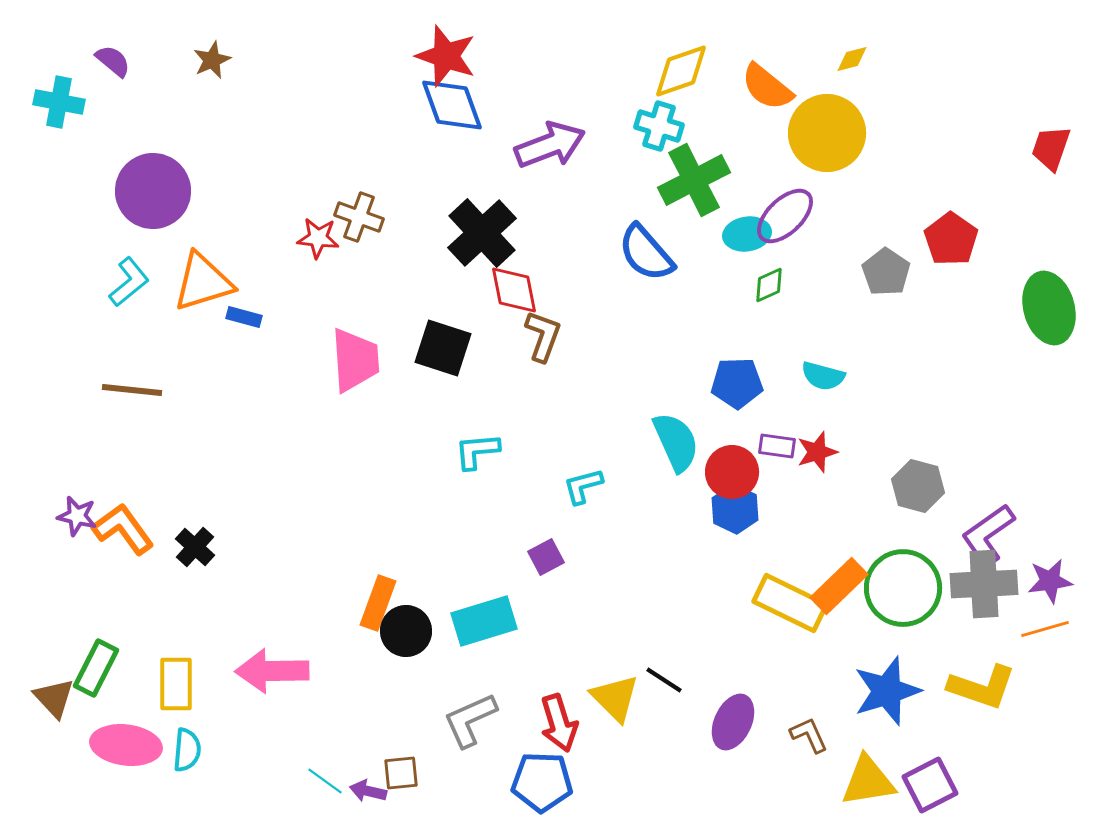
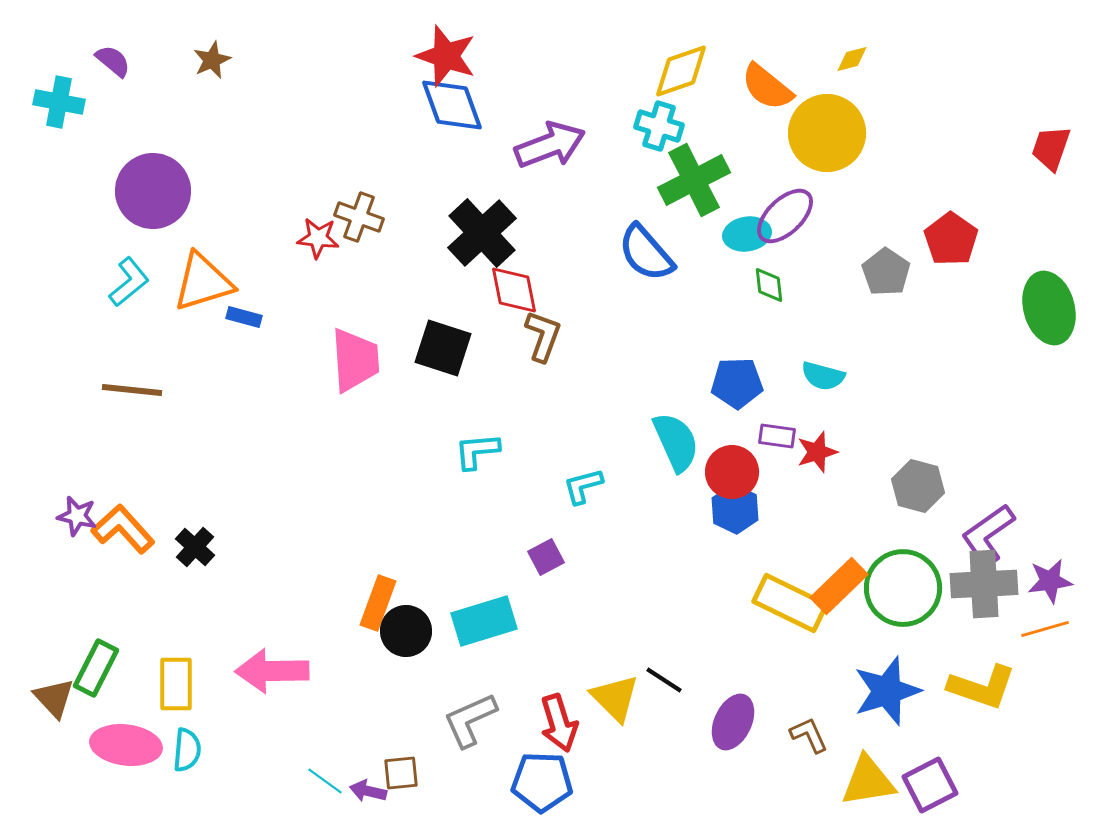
green diamond at (769, 285): rotated 72 degrees counterclockwise
purple rectangle at (777, 446): moved 10 px up
orange L-shape at (123, 529): rotated 6 degrees counterclockwise
